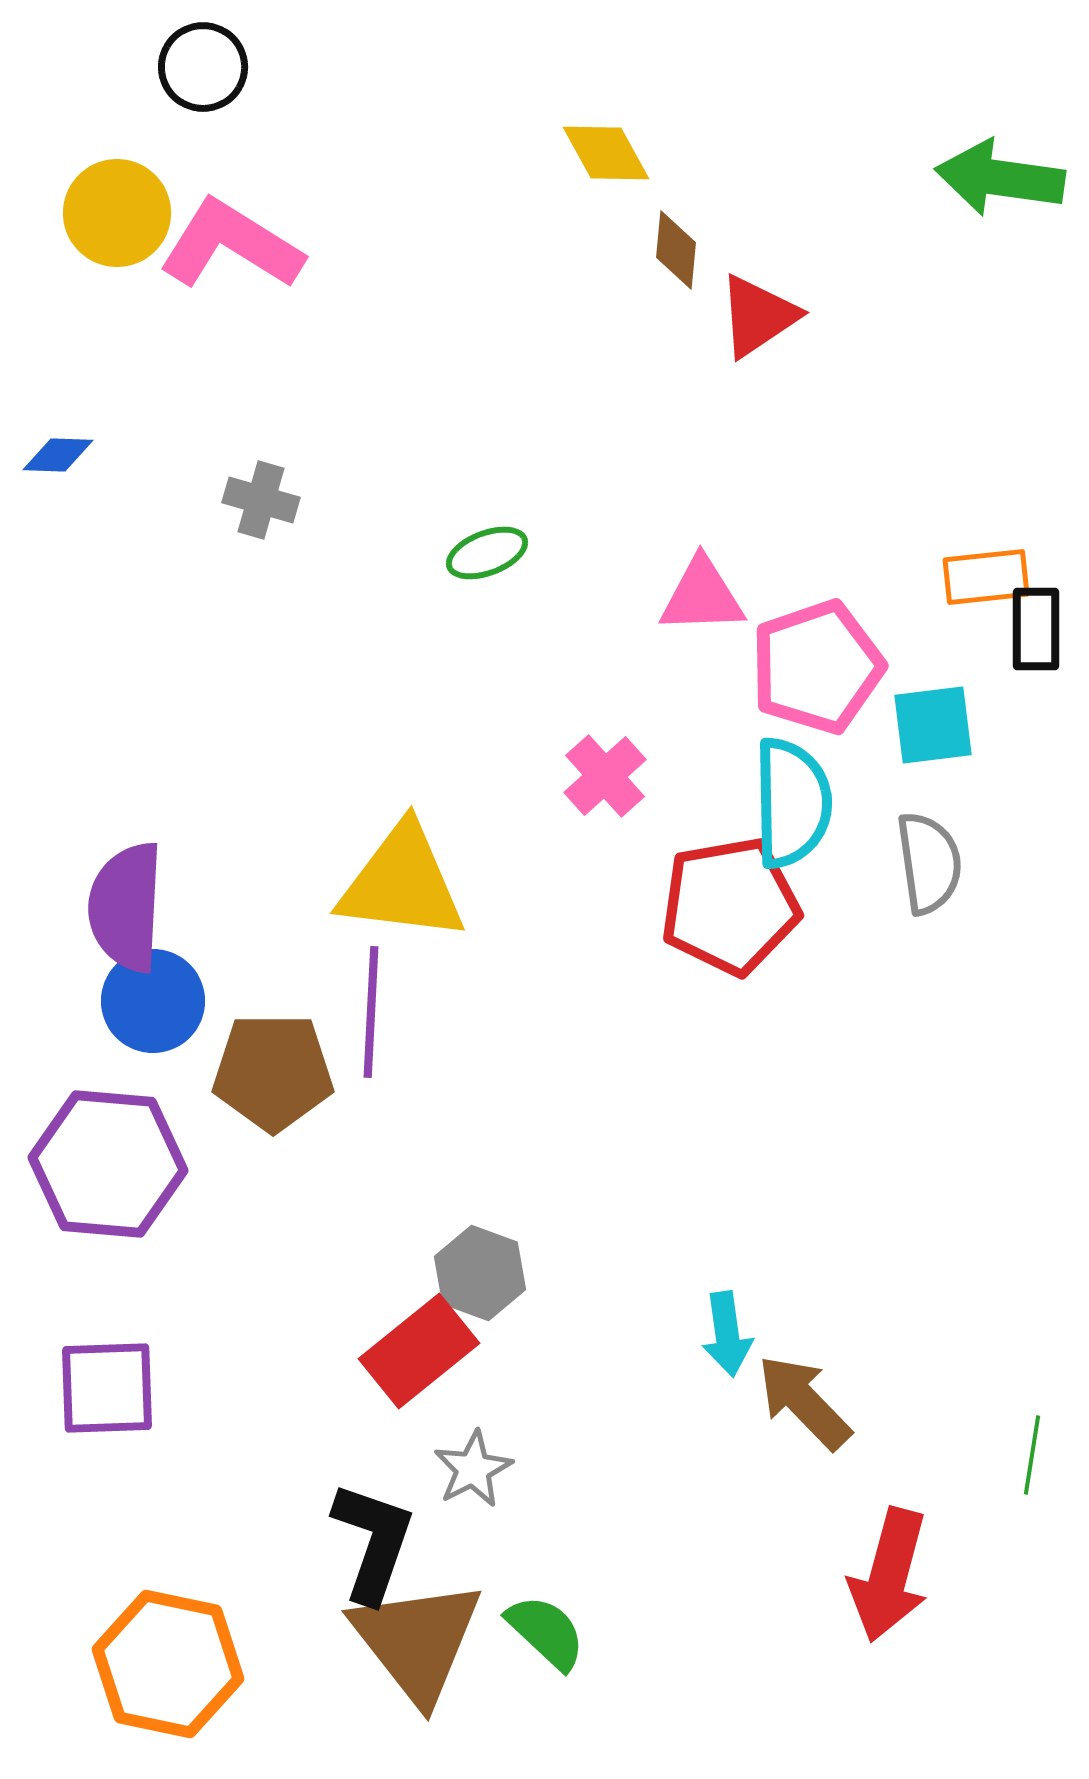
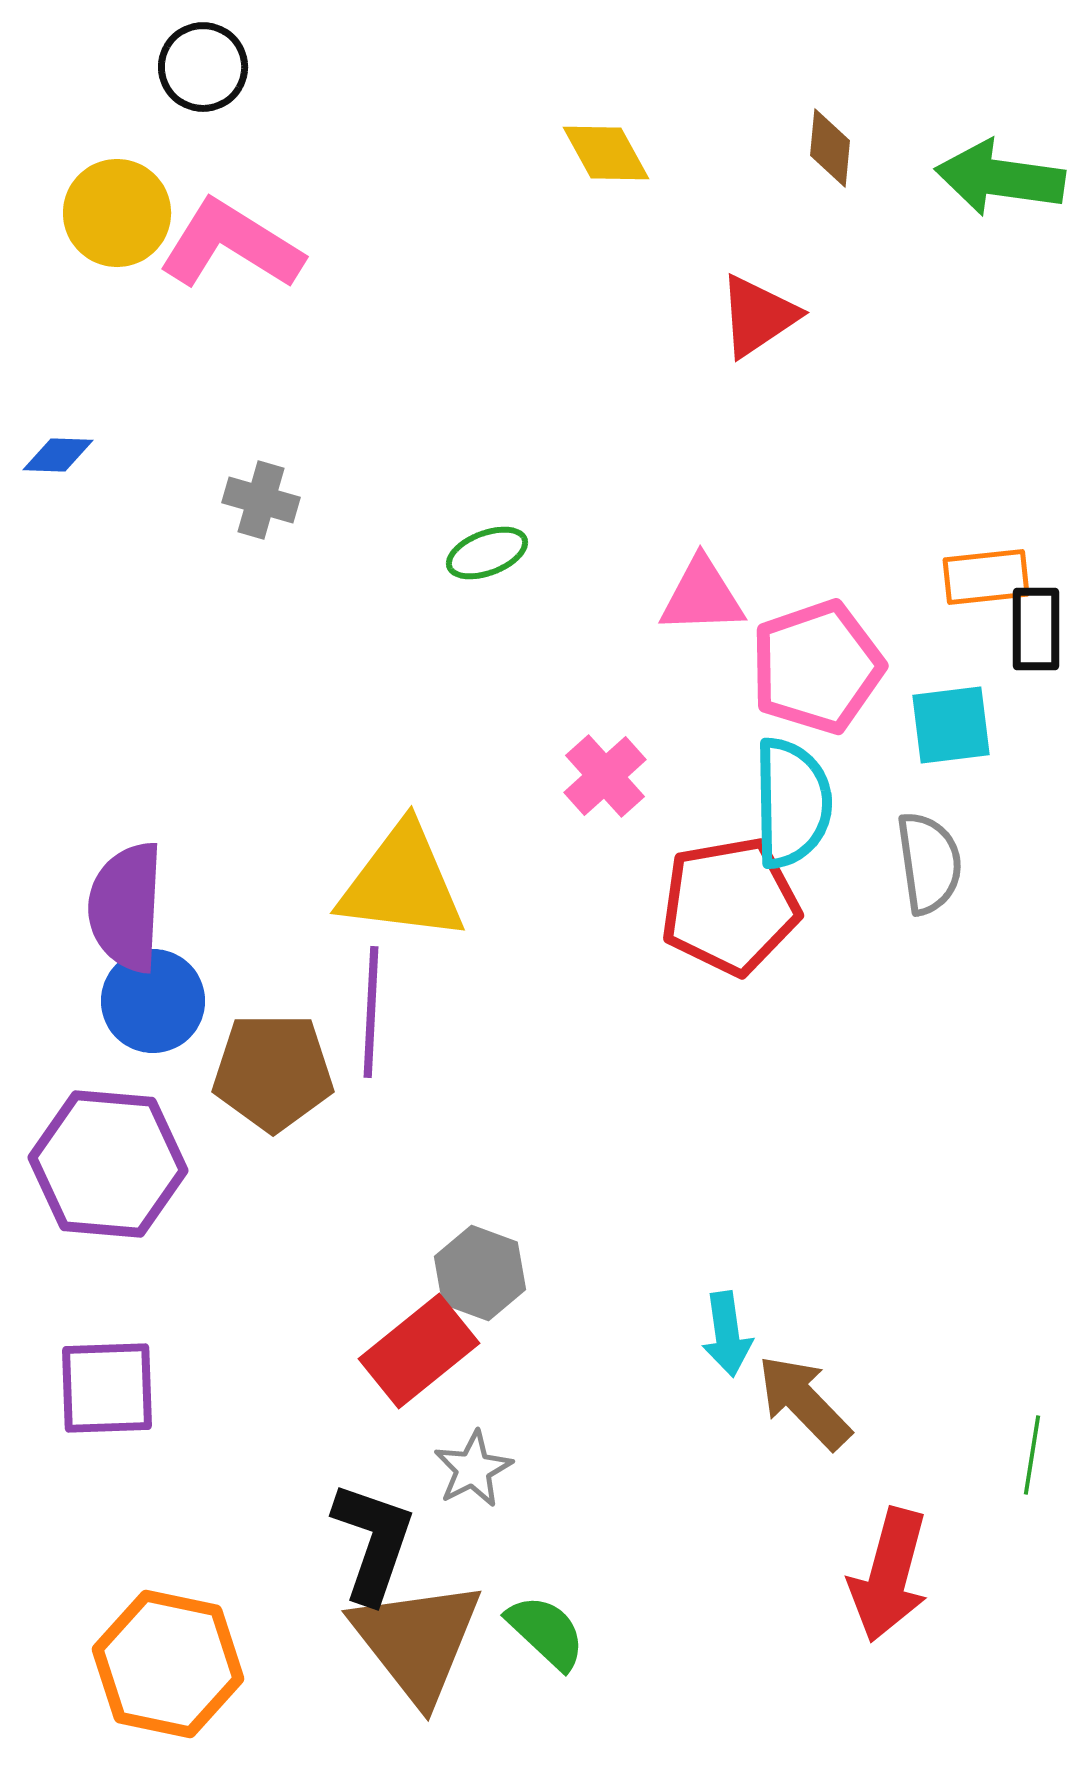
brown diamond: moved 154 px right, 102 px up
cyan square: moved 18 px right
